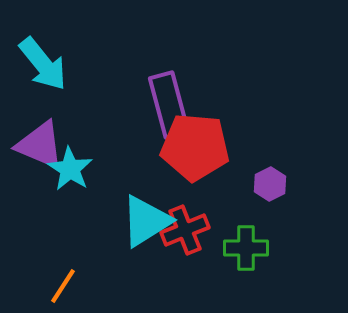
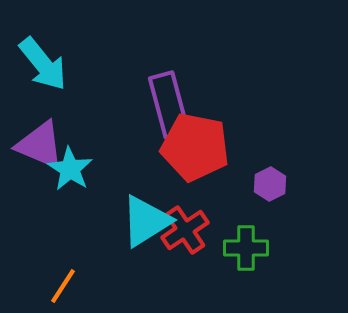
red pentagon: rotated 6 degrees clockwise
red cross: rotated 12 degrees counterclockwise
